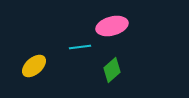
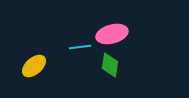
pink ellipse: moved 8 px down
green diamond: moved 2 px left, 5 px up; rotated 40 degrees counterclockwise
